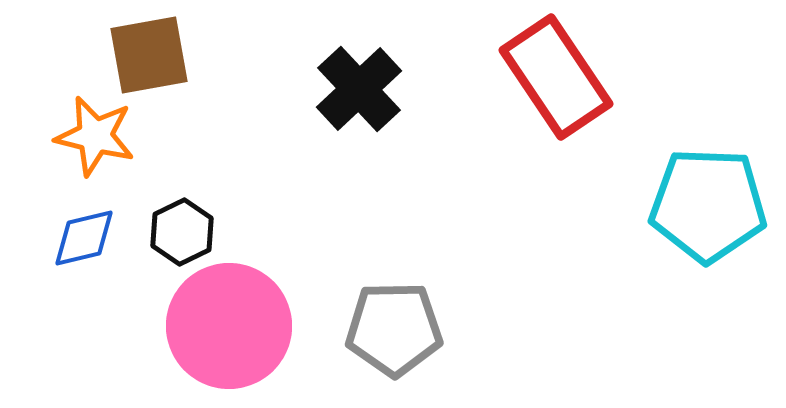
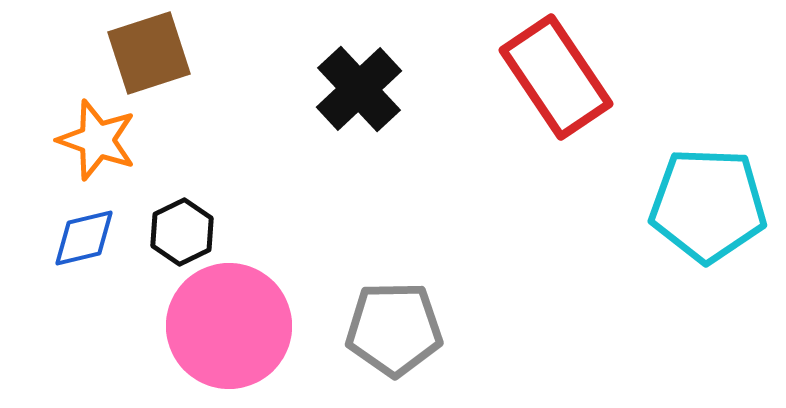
brown square: moved 2 px up; rotated 8 degrees counterclockwise
orange star: moved 2 px right, 4 px down; rotated 6 degrees clockwise
